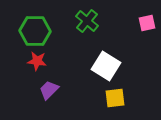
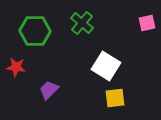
green cross: moved 5 px left, 2 px down
red star: moved 21 px left, 6 px down
